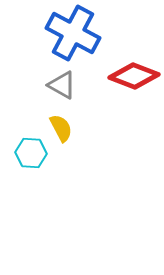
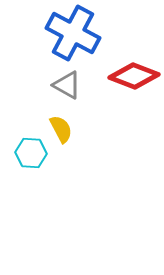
gray triangle: moved 5 px right
yellow semicircle: moved 1 px down
